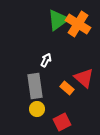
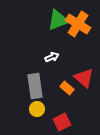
green triangle: rotated 15 degrees clockwise
white arrow: moved 6 px right, 3 px up; rotated 40 degrees clockwise
